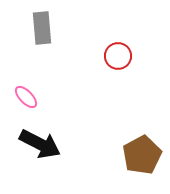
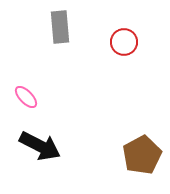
gray rectangle: moved 18 px right, 1 px up
red circle: moved 6 px right, 14 px up
black arrow: moved 2 px down
